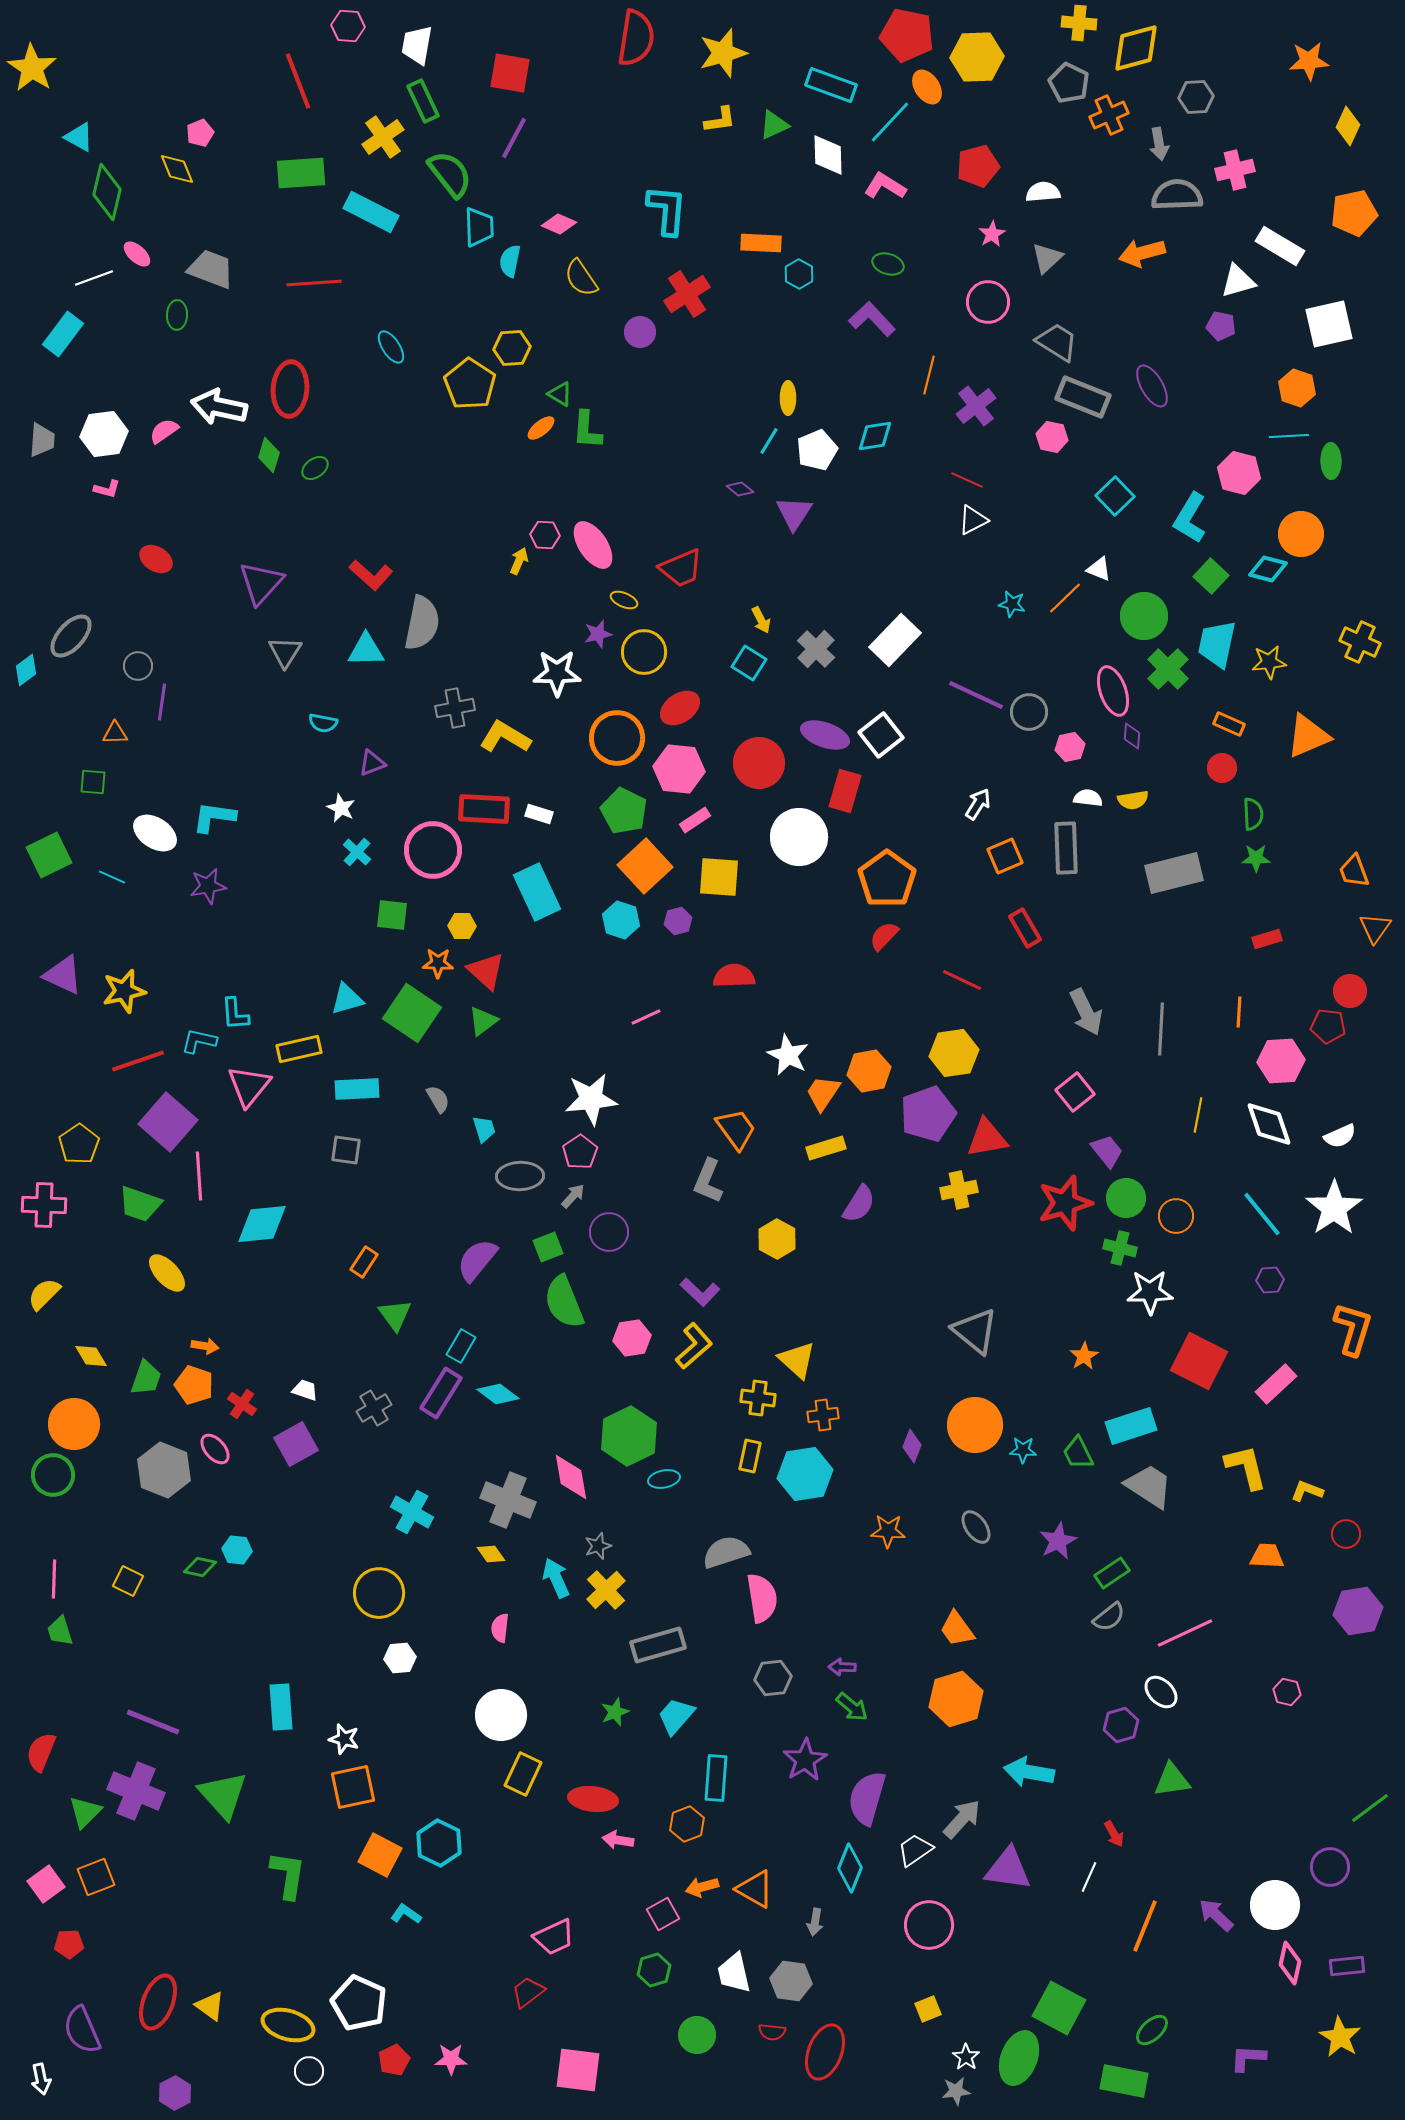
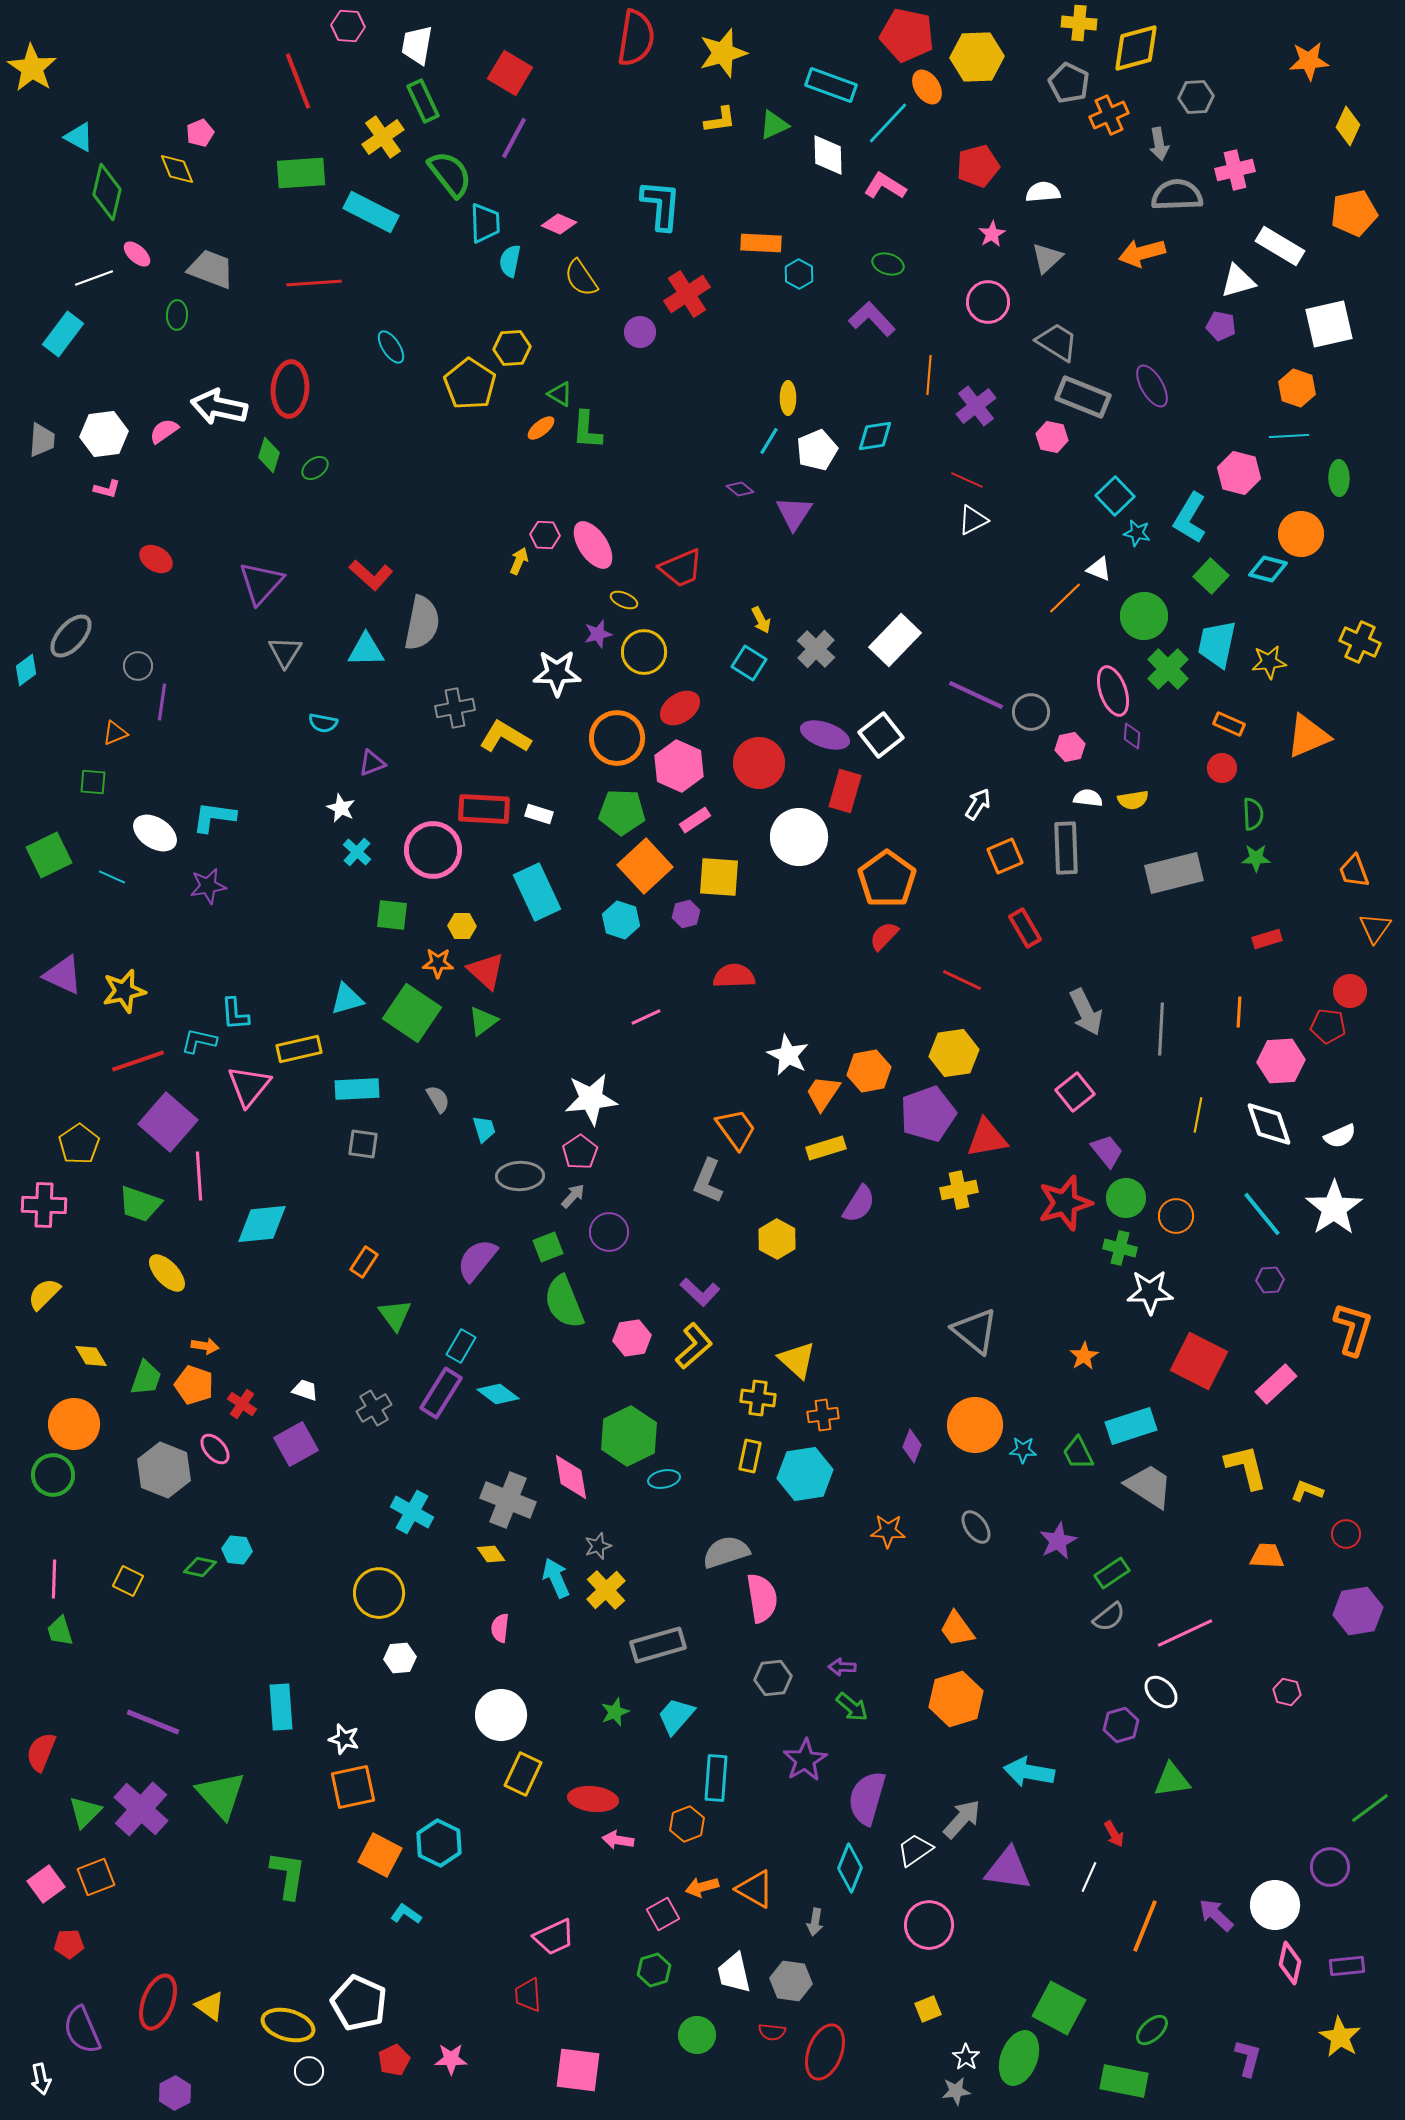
red square at (510, 73): rotated 21 degrees clockwise
cyan line at (890, 122): moved 2 px left, 1 px down
cyan L-shape at (667, 210): moved 6 px left, 5 px up
cyan trapezoid at (479, 227): moved 6 px right, 4 px up
orange line at (929, 375): rotated 9 degrees counterclockwise
green ellipse at (1331, 461): moved 8 px right, 17 px down
cyan star at (1012, 604): moved 125 px right, 71 px up
gray circle at (1029, 712): moved 2 px right
orange triangle at (115, 733): rotated 20 degrees counterclockwise
pink hexagon at (679, 769): moved 3 px up; rotated 18 degrees clockwise
green pentagon at (624, 811): moved 2 px left, 1 px down; rotated 24 degrees counterclockwise
purple hexagon at (678, 921): moved 8 px right, 7 px up
gray square at (346, 1150): moved 17 px right, 6 px up
purple cross at (136, 1791): moved 5 px right, 18 px down; rotated 20 degrees clockwise
green triangle at (223, 1795): moved 2 px left
red trapezoid at (528, 1992): moved 3 px down; rotated 57 degrees counterclockwise
purple L-shape at (1248, 2058): rotated 102 degrees clockwise
